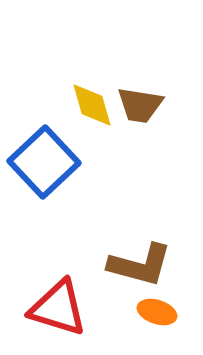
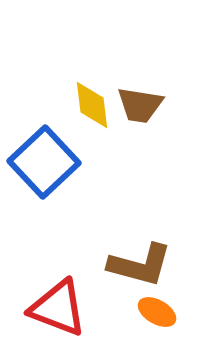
yellow diamond: rotated 9 degrees clockwise
red triangle: rotated 4 degrees clockwise
orange ellipse: rotated 12 degrees clockwise
